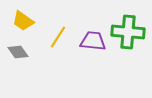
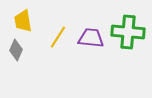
yellow trapezoid: rotated 45 degrees clockwise
purple trapezoid: moved 2 px left, 3 px up
gray diamond: moved 2 px left, 2 px up; rotated 60 degrees clockwise
